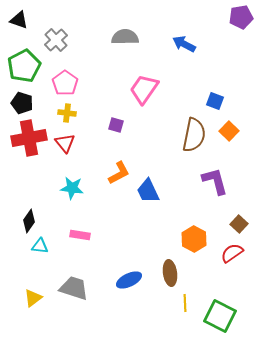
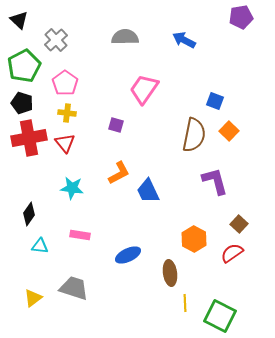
black triangle: rotated 24 degrees clockwise
blue arrow: moved 4 px up
black diamond: moved 7 px up
blue ellipse: moved 1 px left, 25 px up
